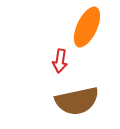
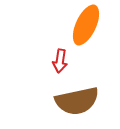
orange ellipse: moved 1 px left, 2 px up
